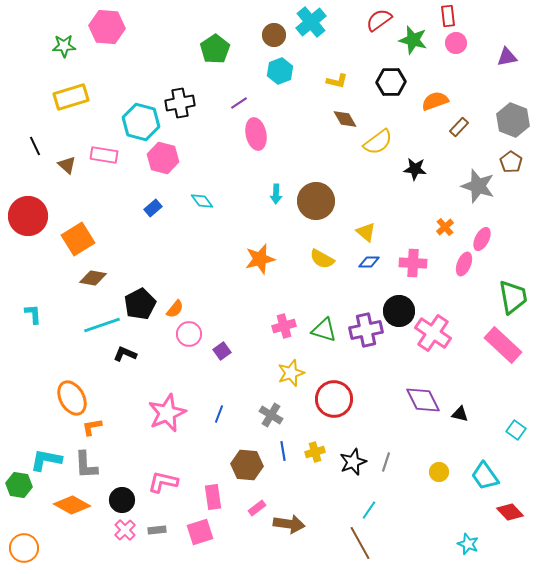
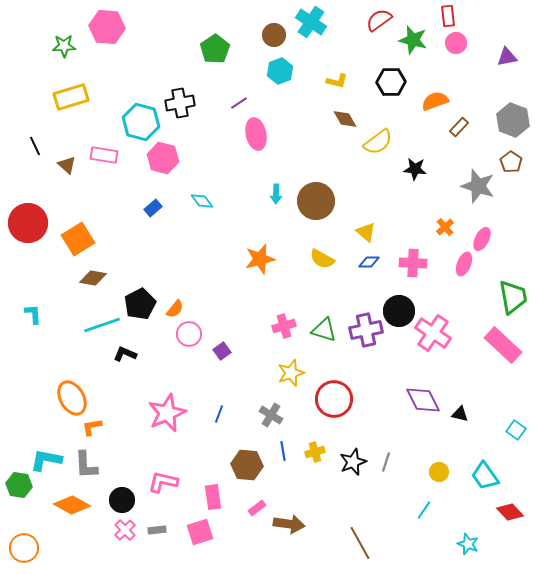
cyan cross at (311, 22): rotated 16 degrees counterclockwise
red circle at (28, 216): moved 7 px down
cyan line at (369, 510): moved 55 px right
